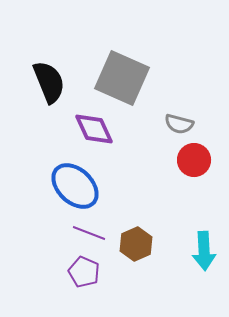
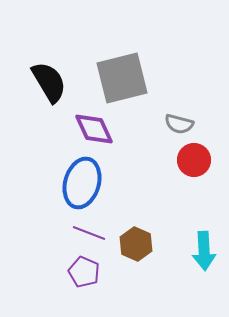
gray square: rotated 38 degrees counterclockwise
black semicircle: rotated 9 degrees counterclockwise
blue ellipse: moved 7 px right, 3 px up; rotated 63 degrees clockwise
brown hexagon: rotated 12 degrees counterclockwise
